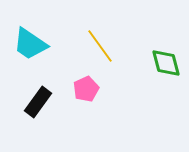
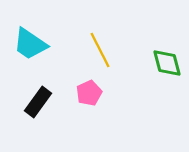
yellow line: moved 4 px down; rotated 9 degrees clockwise
green diamond: moved 1 px right
pink pentagon: moved 3 px right, 4 px down
